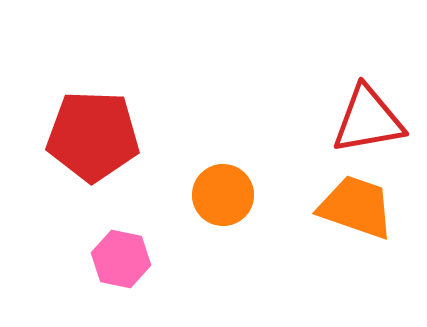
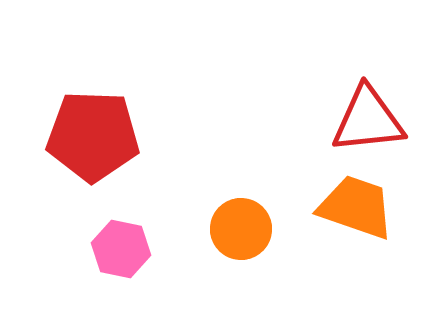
red triangle: rotated 4 degrees clockwise
orange circle: moved 18 px right, 34 px down
pink hexagon: moved 10 px up
